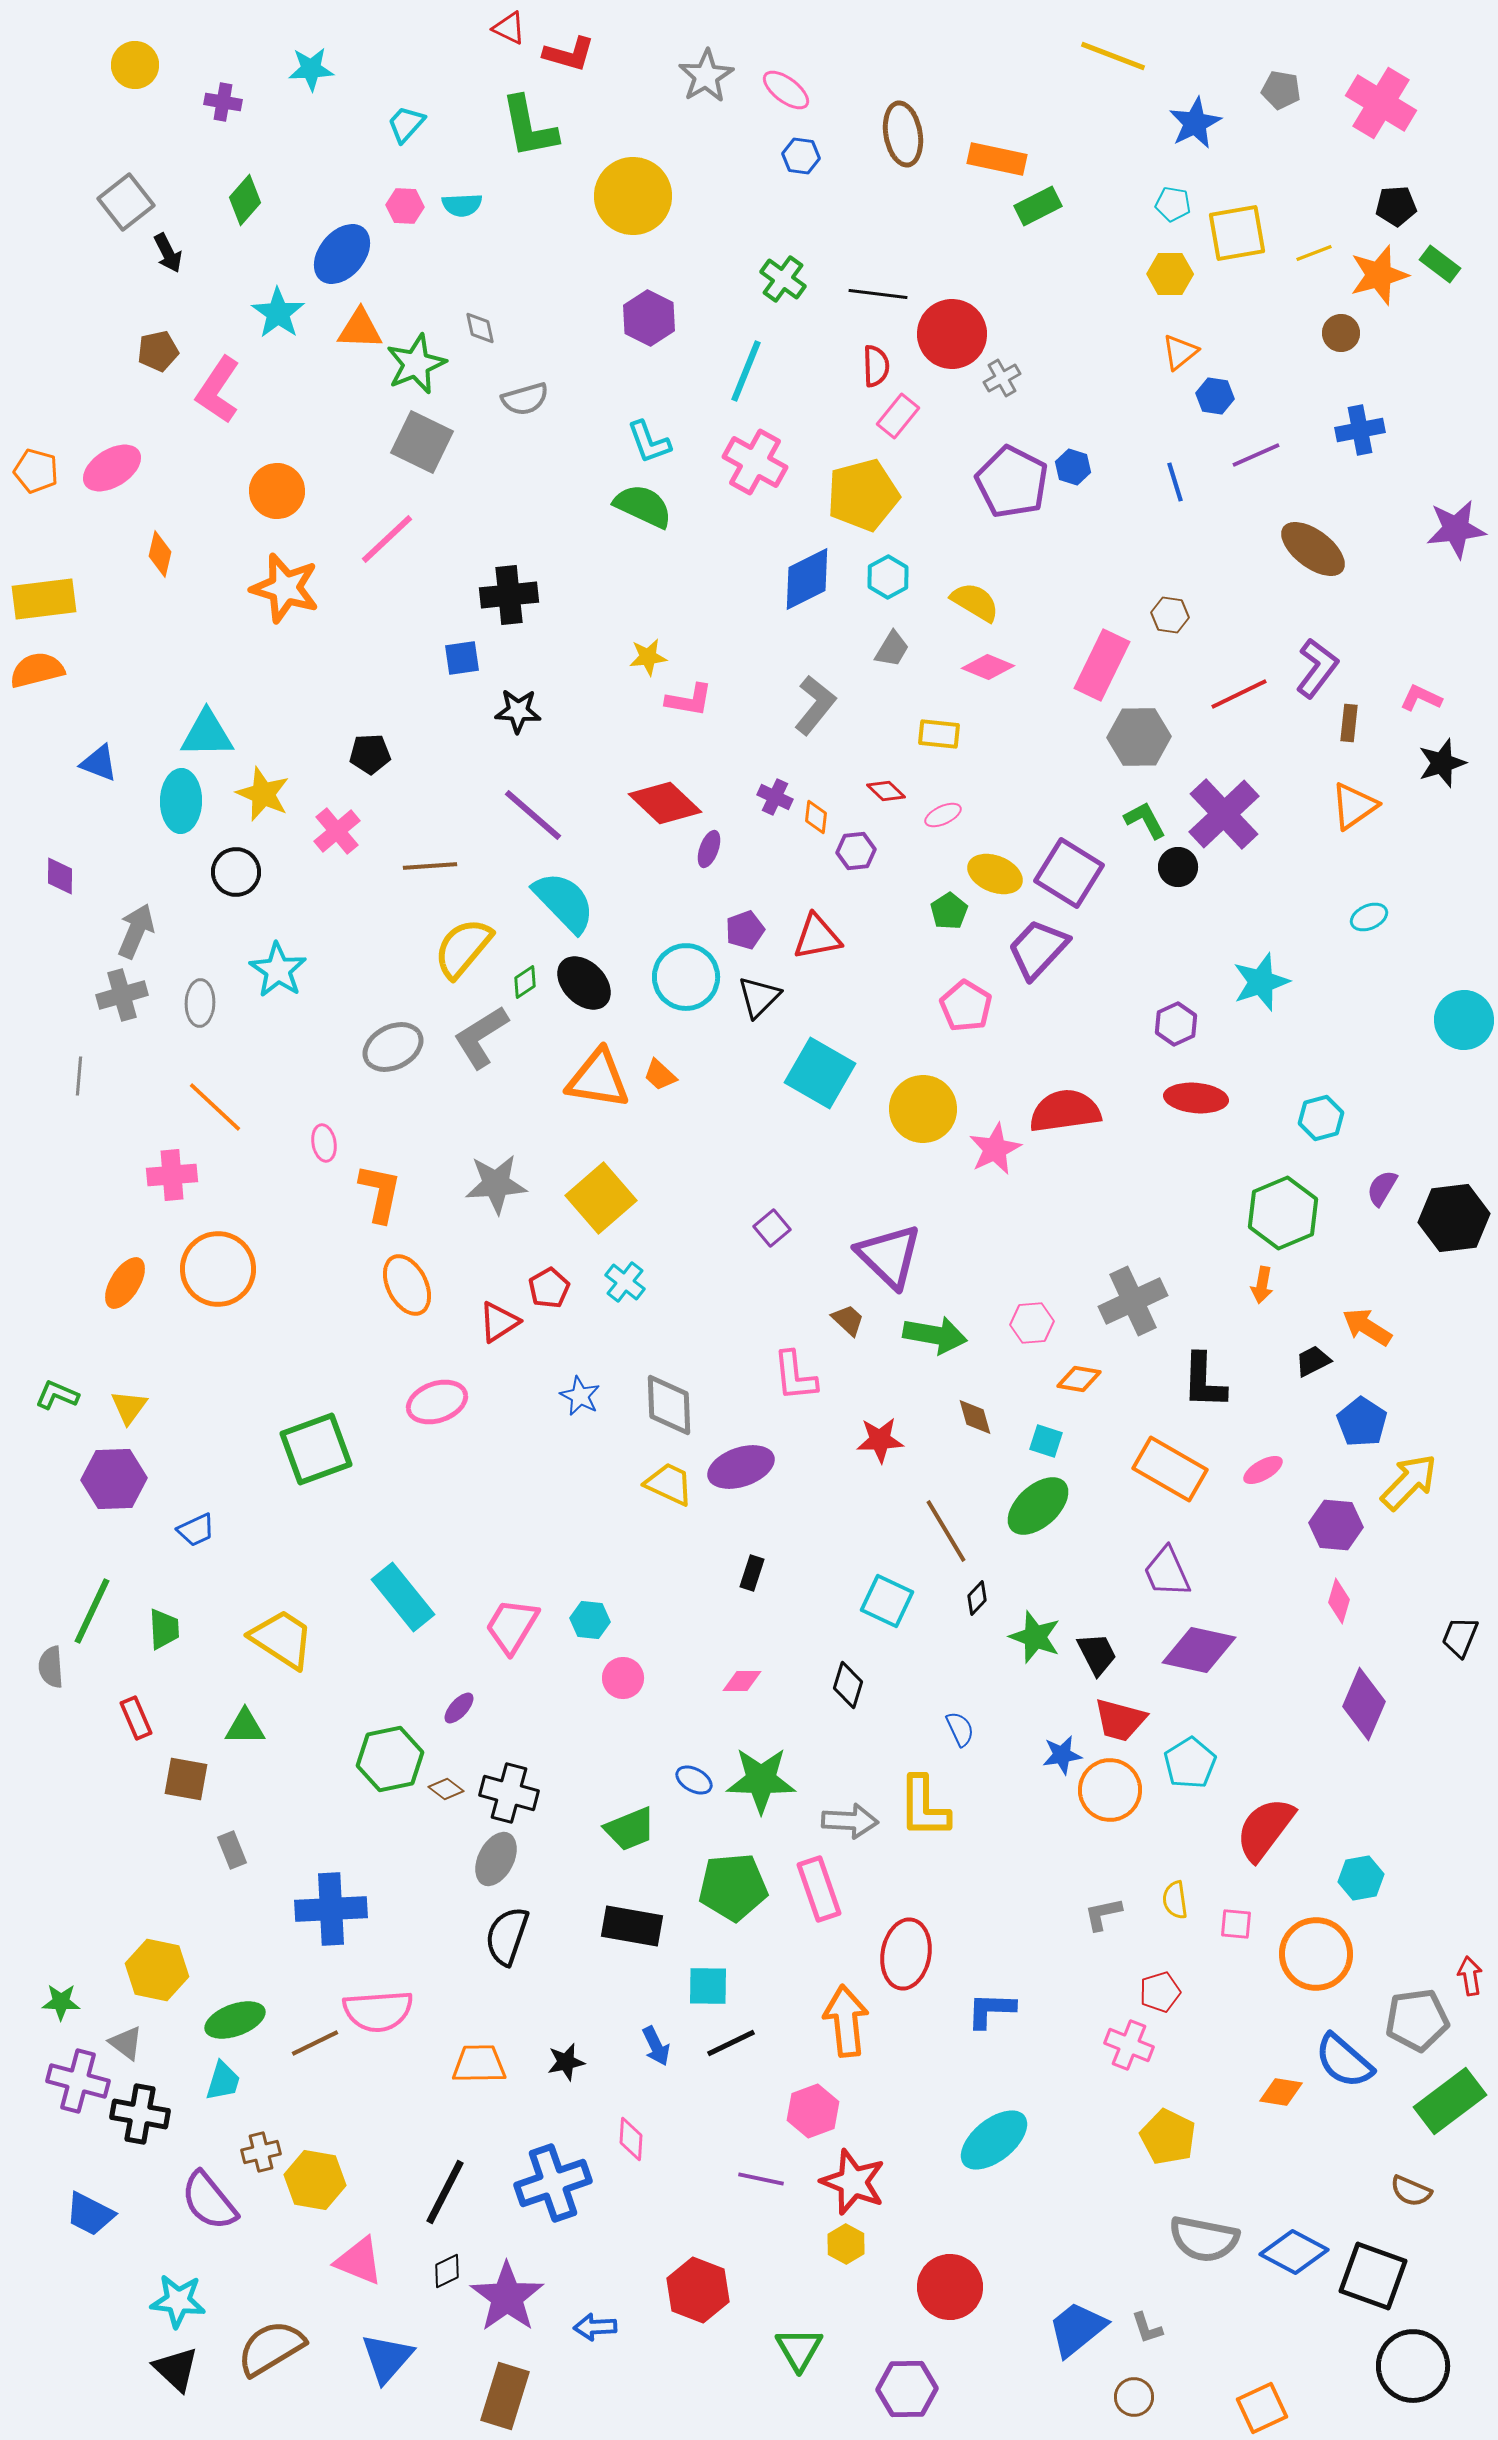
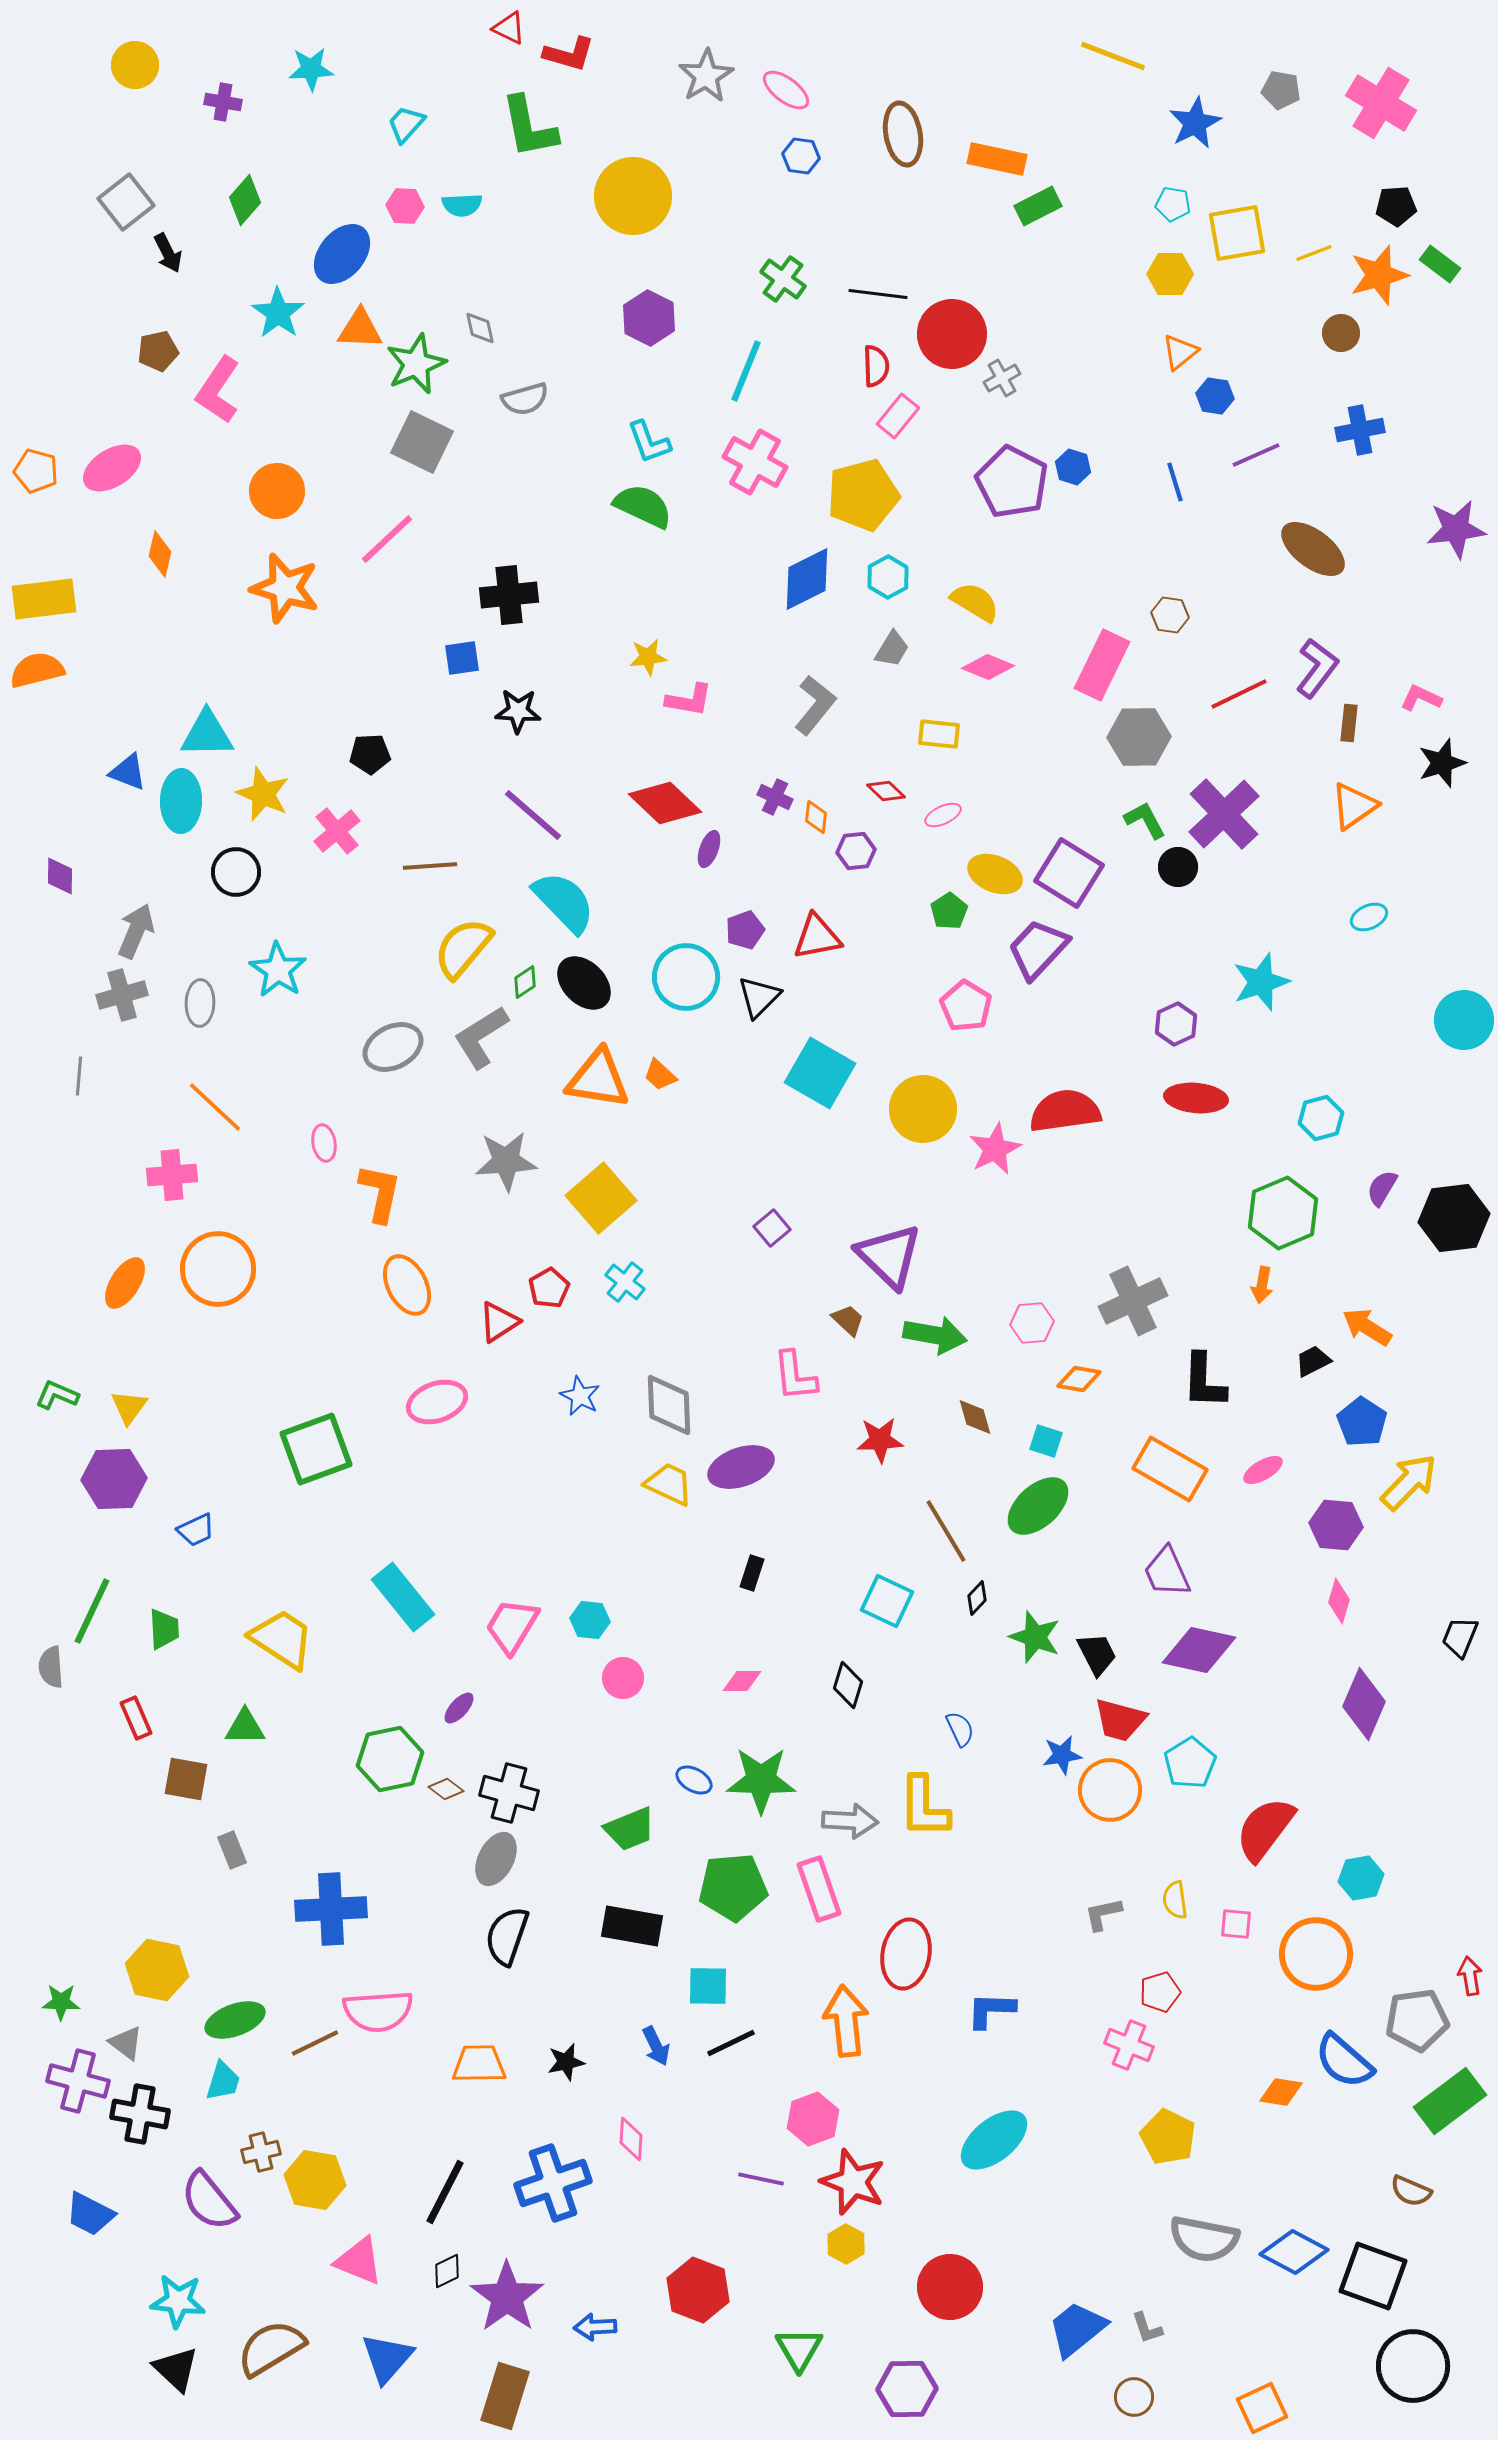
blue triangle at (99, 763): moved 29 px right, 9 px down
gray star at (496, 1184): moved 10 px right, 23 px up
pink hexagon at (813, 2111): moved 8 px down
